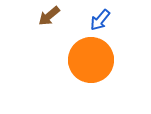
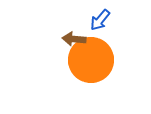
brown arrow: moved 25 px right, 23 px down; rotated 45 degrees clockwise
